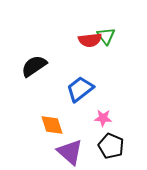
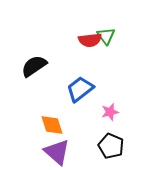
pink star: moved 7 px right, 6 px up; rotated 18 degrees counterclockwise
purple triangle: moved 13 px left
